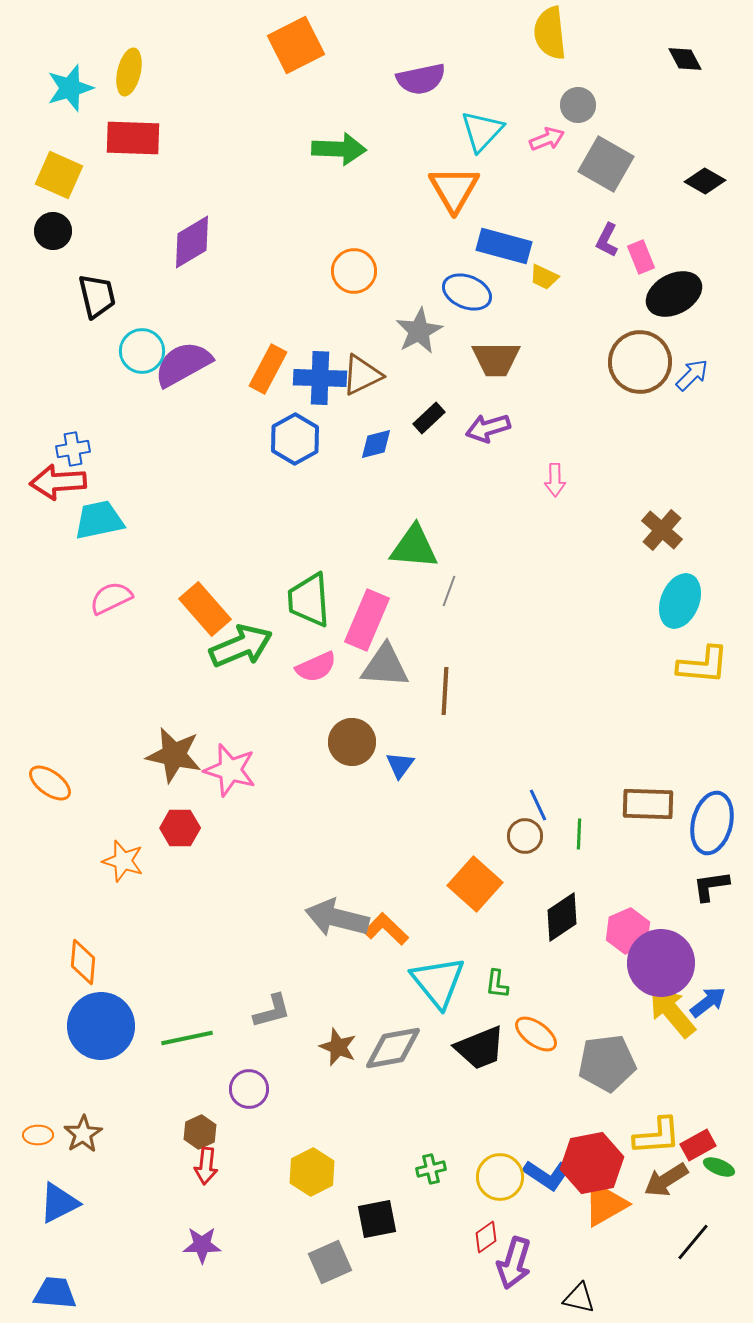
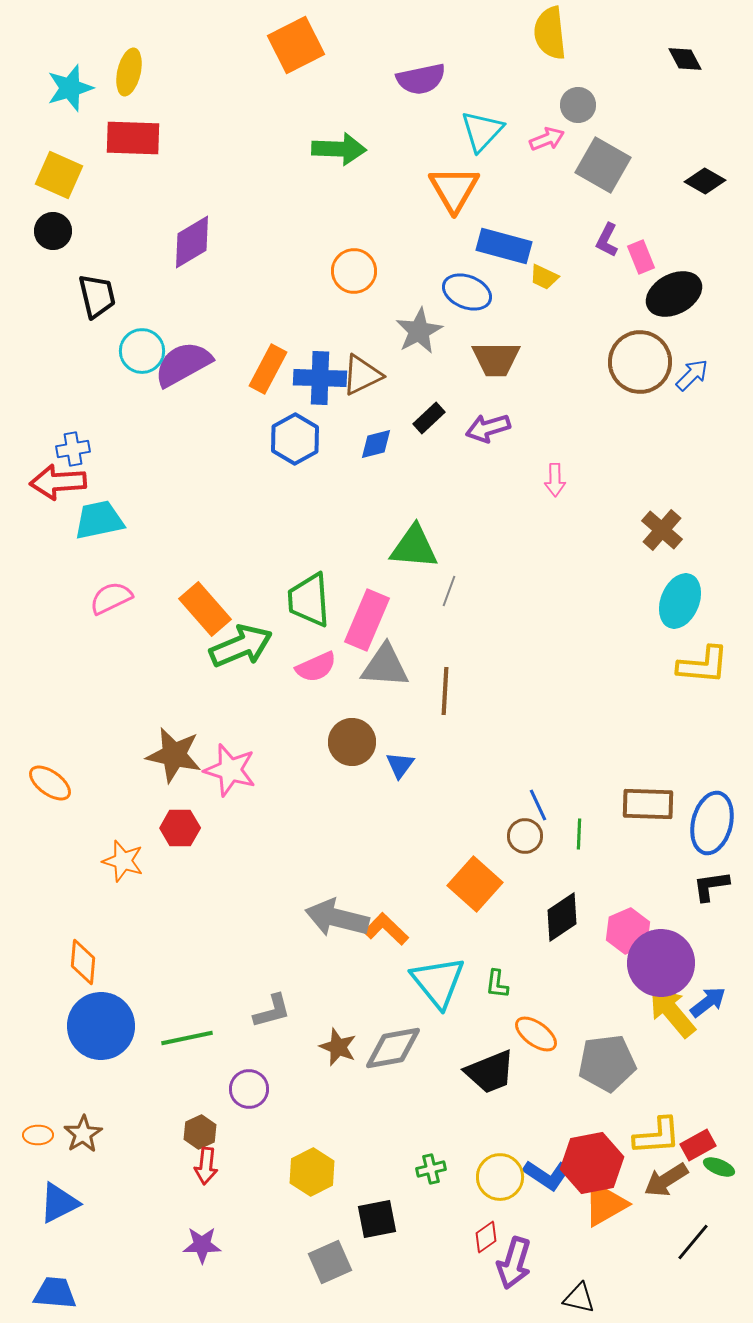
gray square at (606, 164): moved 3 px left, 1 px down
black trapezoid at (480, 1048): moved 10 px right, 24 px down
